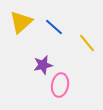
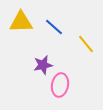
yellow triangle: rotated 40 degrees clockwise
yellow line: moved 1 px left, 1 px down
